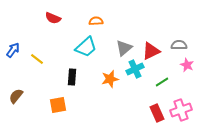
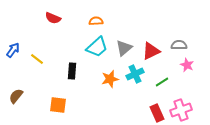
cyan trapezoid: moved 11 px right
cyan cross: moved 5 px down
black rectangle: moved 6 px up
orange square: rotated 18 degrees clockwise
